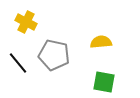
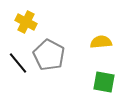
gray pentagon: moved 5 px left; rotated 16 degrees clockwise
